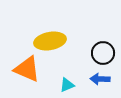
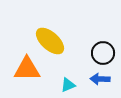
yellow ellipse: rotated 52 degrees clockwise
orange triangle: rotated 24 degrees counterclockwise
cyan triangle: moved 1 px right
